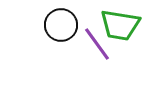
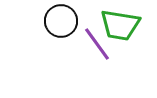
black circle: moved 4 px up
